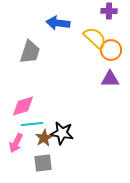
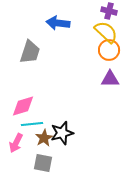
purple cross: rotated 14 degrees clockwise
yellow semicircle: moved 11 px right, 6 px up
orange circle: moved 2 px left
black star: rotated 25 degrees counterclockwise
gray square: rotated 18 degrees clockwise
